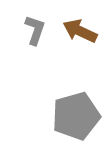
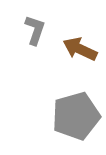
brown arrow: moved 18 px down
